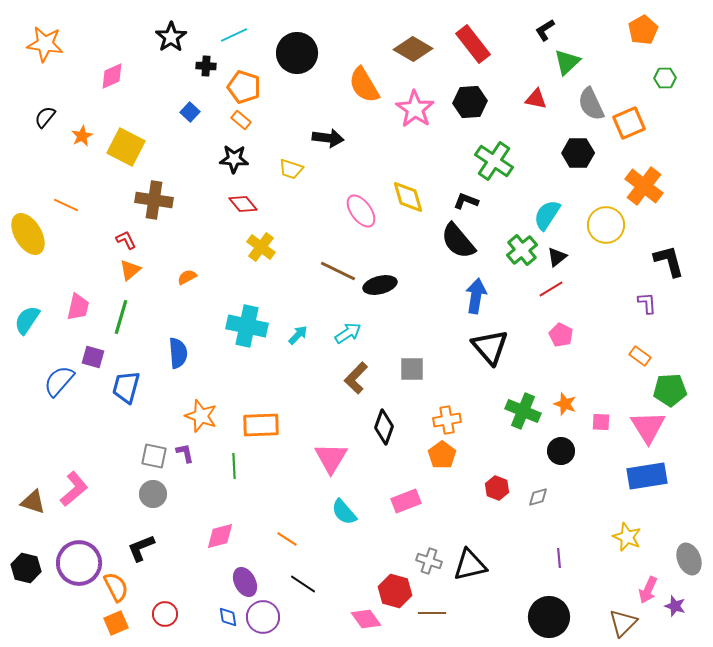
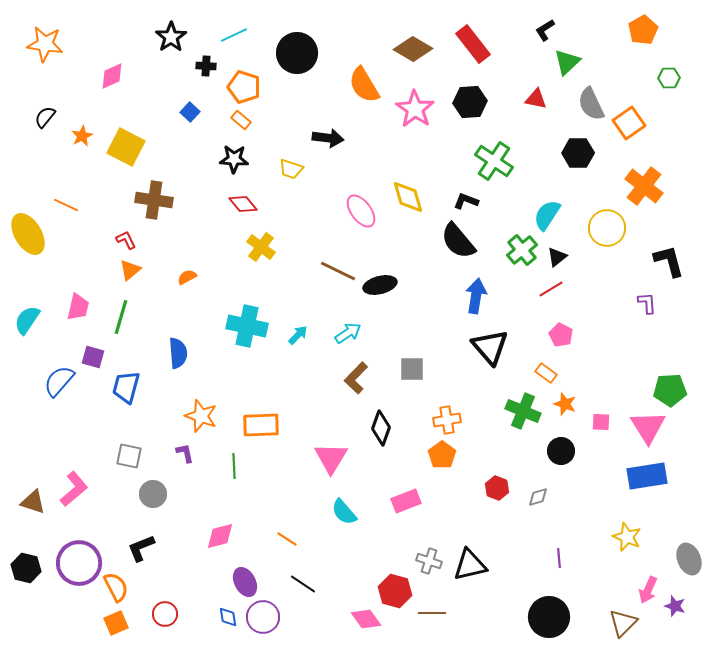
green hexagon at (665, 78): moved 4 px right
orange square at (629, 123): rotated 12 degrees counterclockwise
yellow circle at (606, 225): moved 1 px right, 3 px down
orange rectangle at (640, 356): moved 94 px left, 17 px down
black diamond at (384, 427): moved 3 px left, 1 px down
gray square at (154, 456): moved 25 px left
